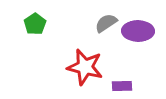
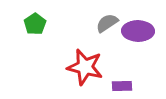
gray semicircle: moved 1 px right
